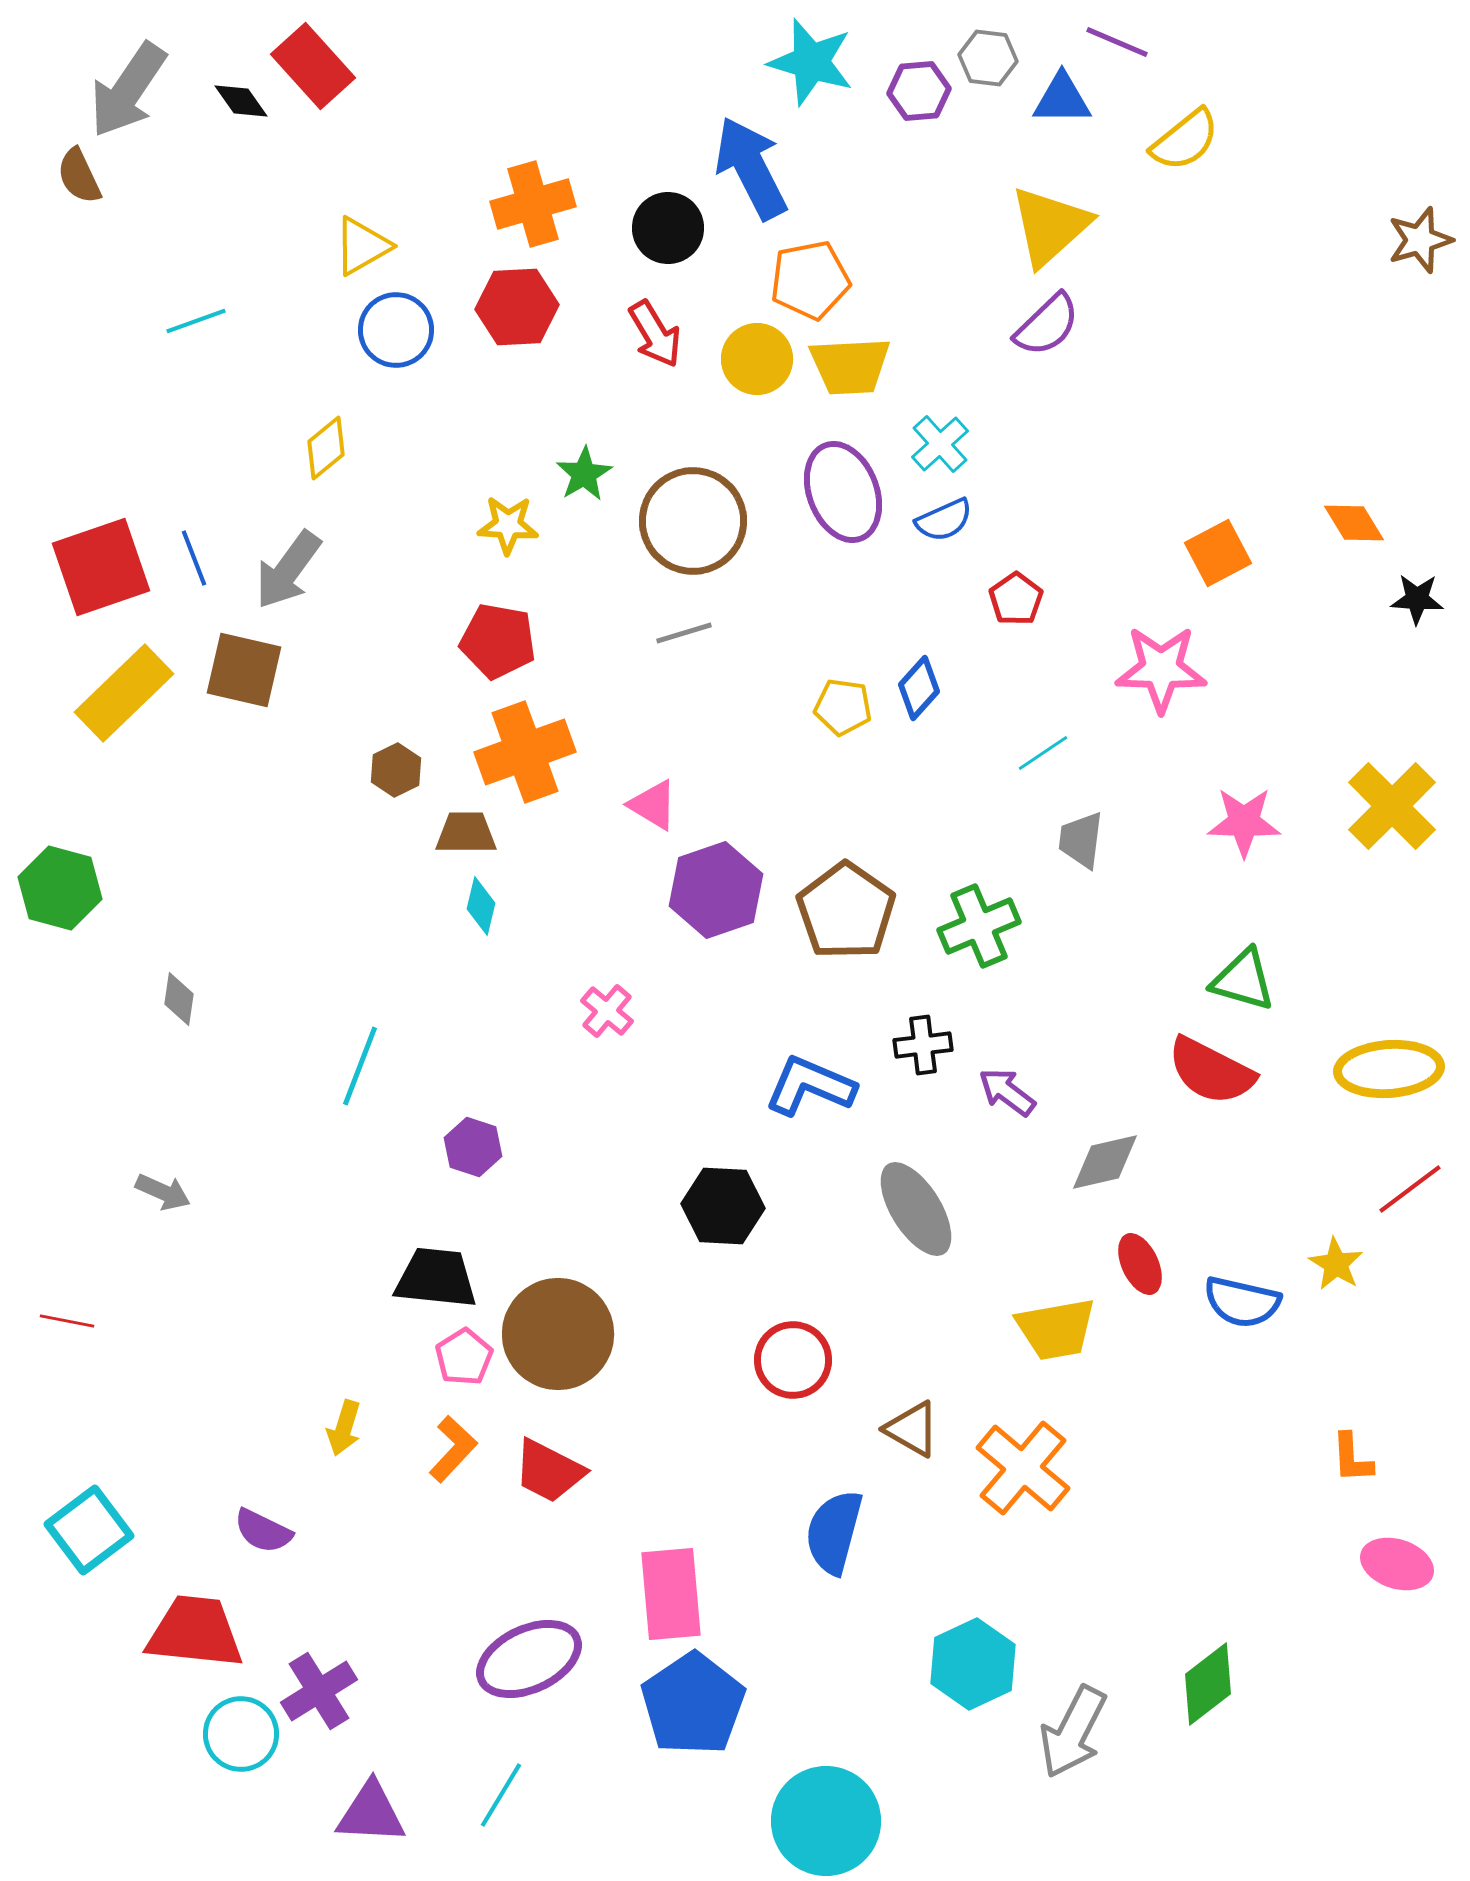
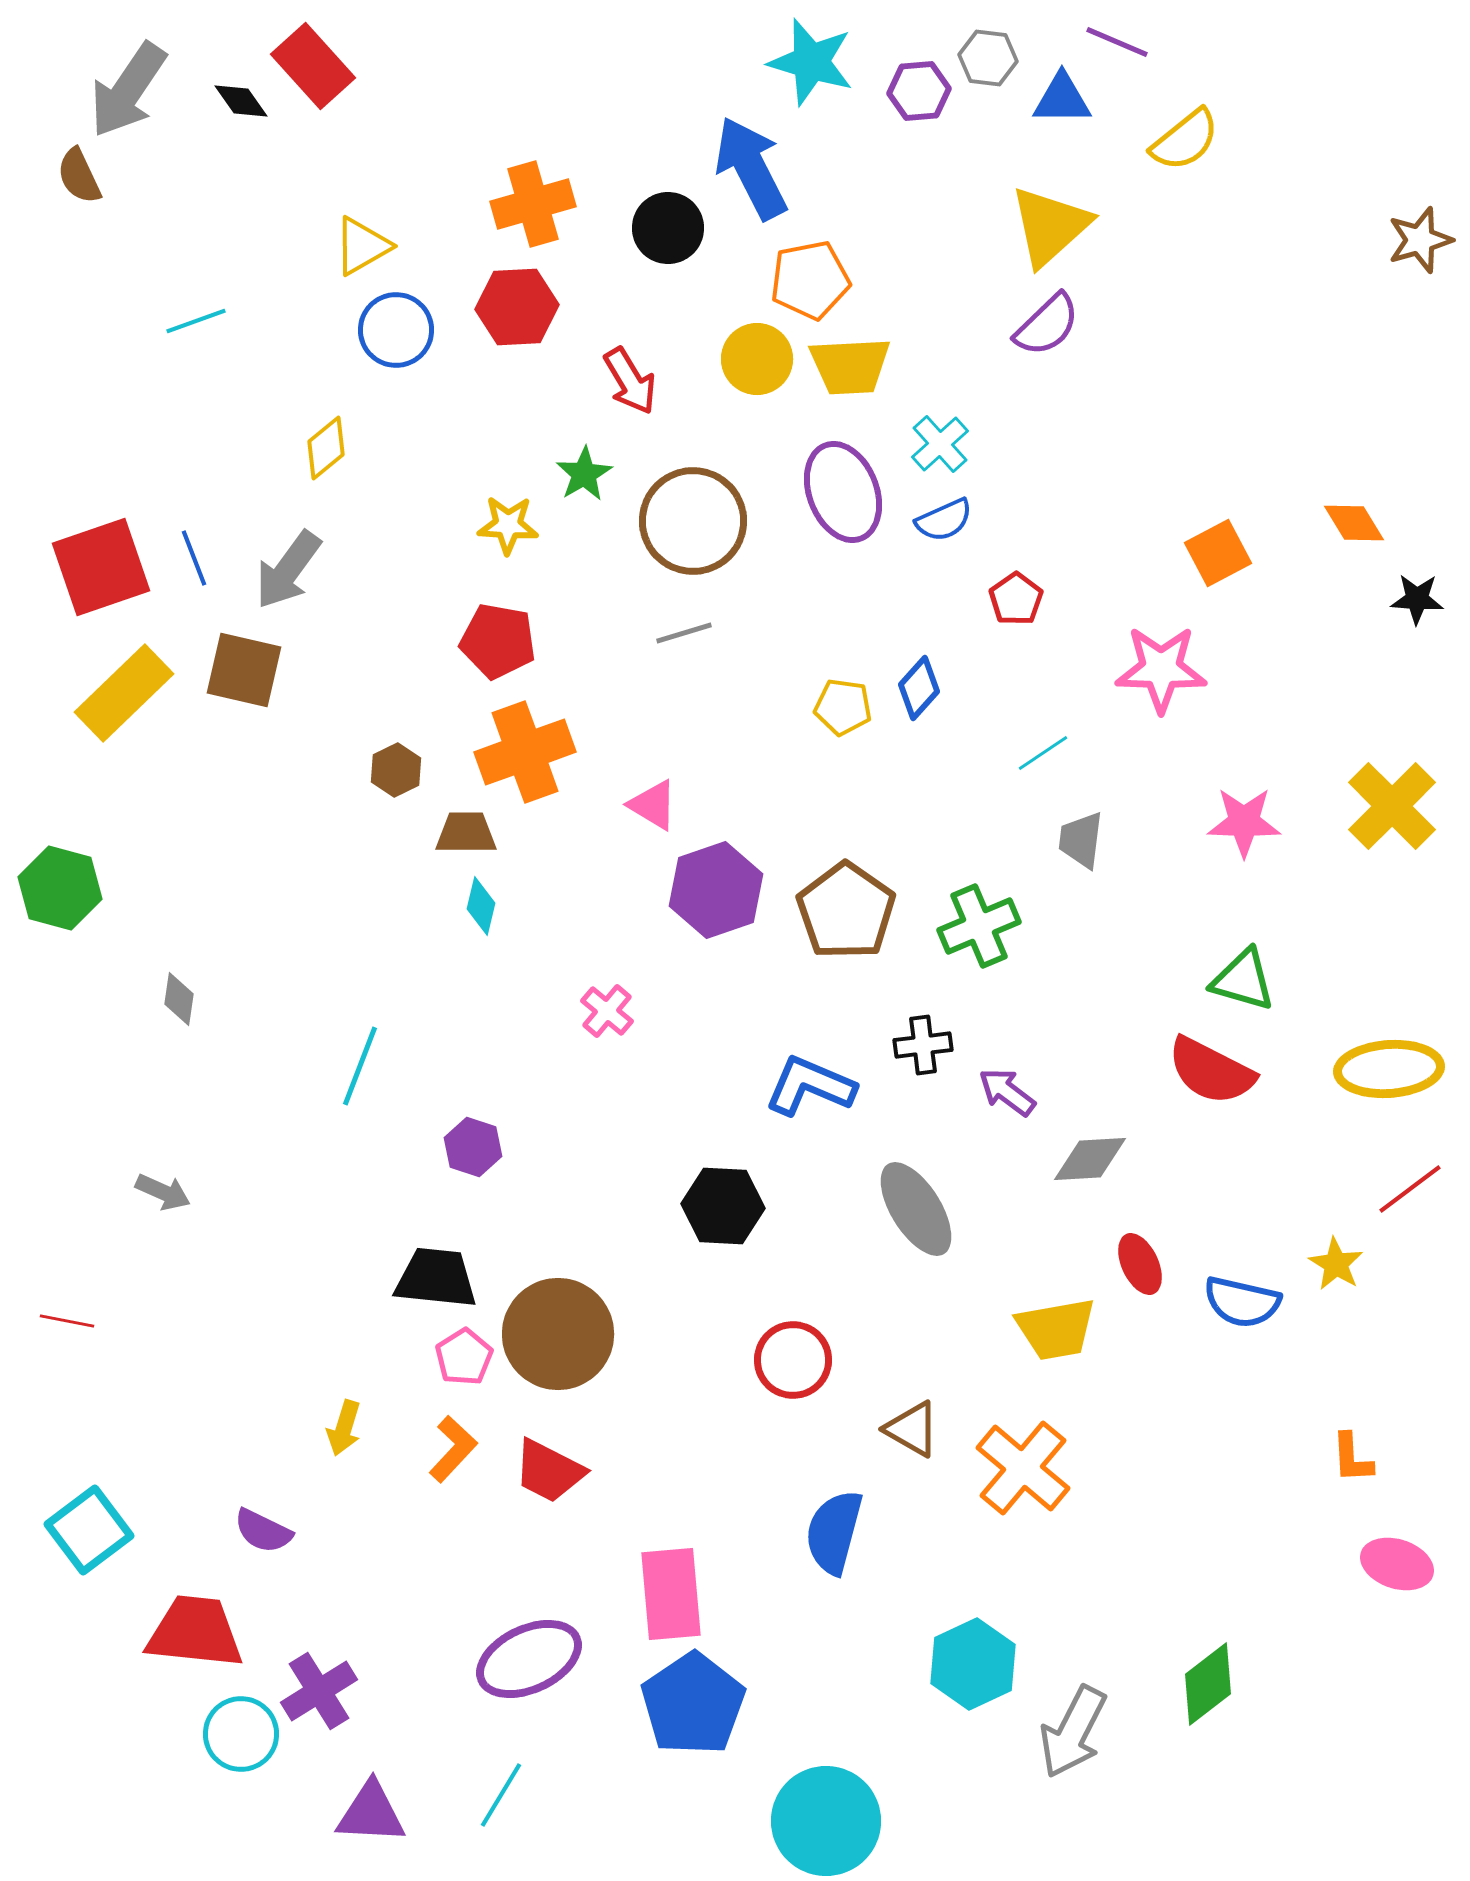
red arrow at (655, 334): moved 25 px left, 47 px down
gray diamond at (1105, 1162): moved 15 px left, 3 px up; rotated 10 degrees clockwise
